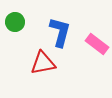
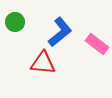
blue L-shape: rotated 36 degrees clockwise
red triangle: rotated 16 degrees clockwise
